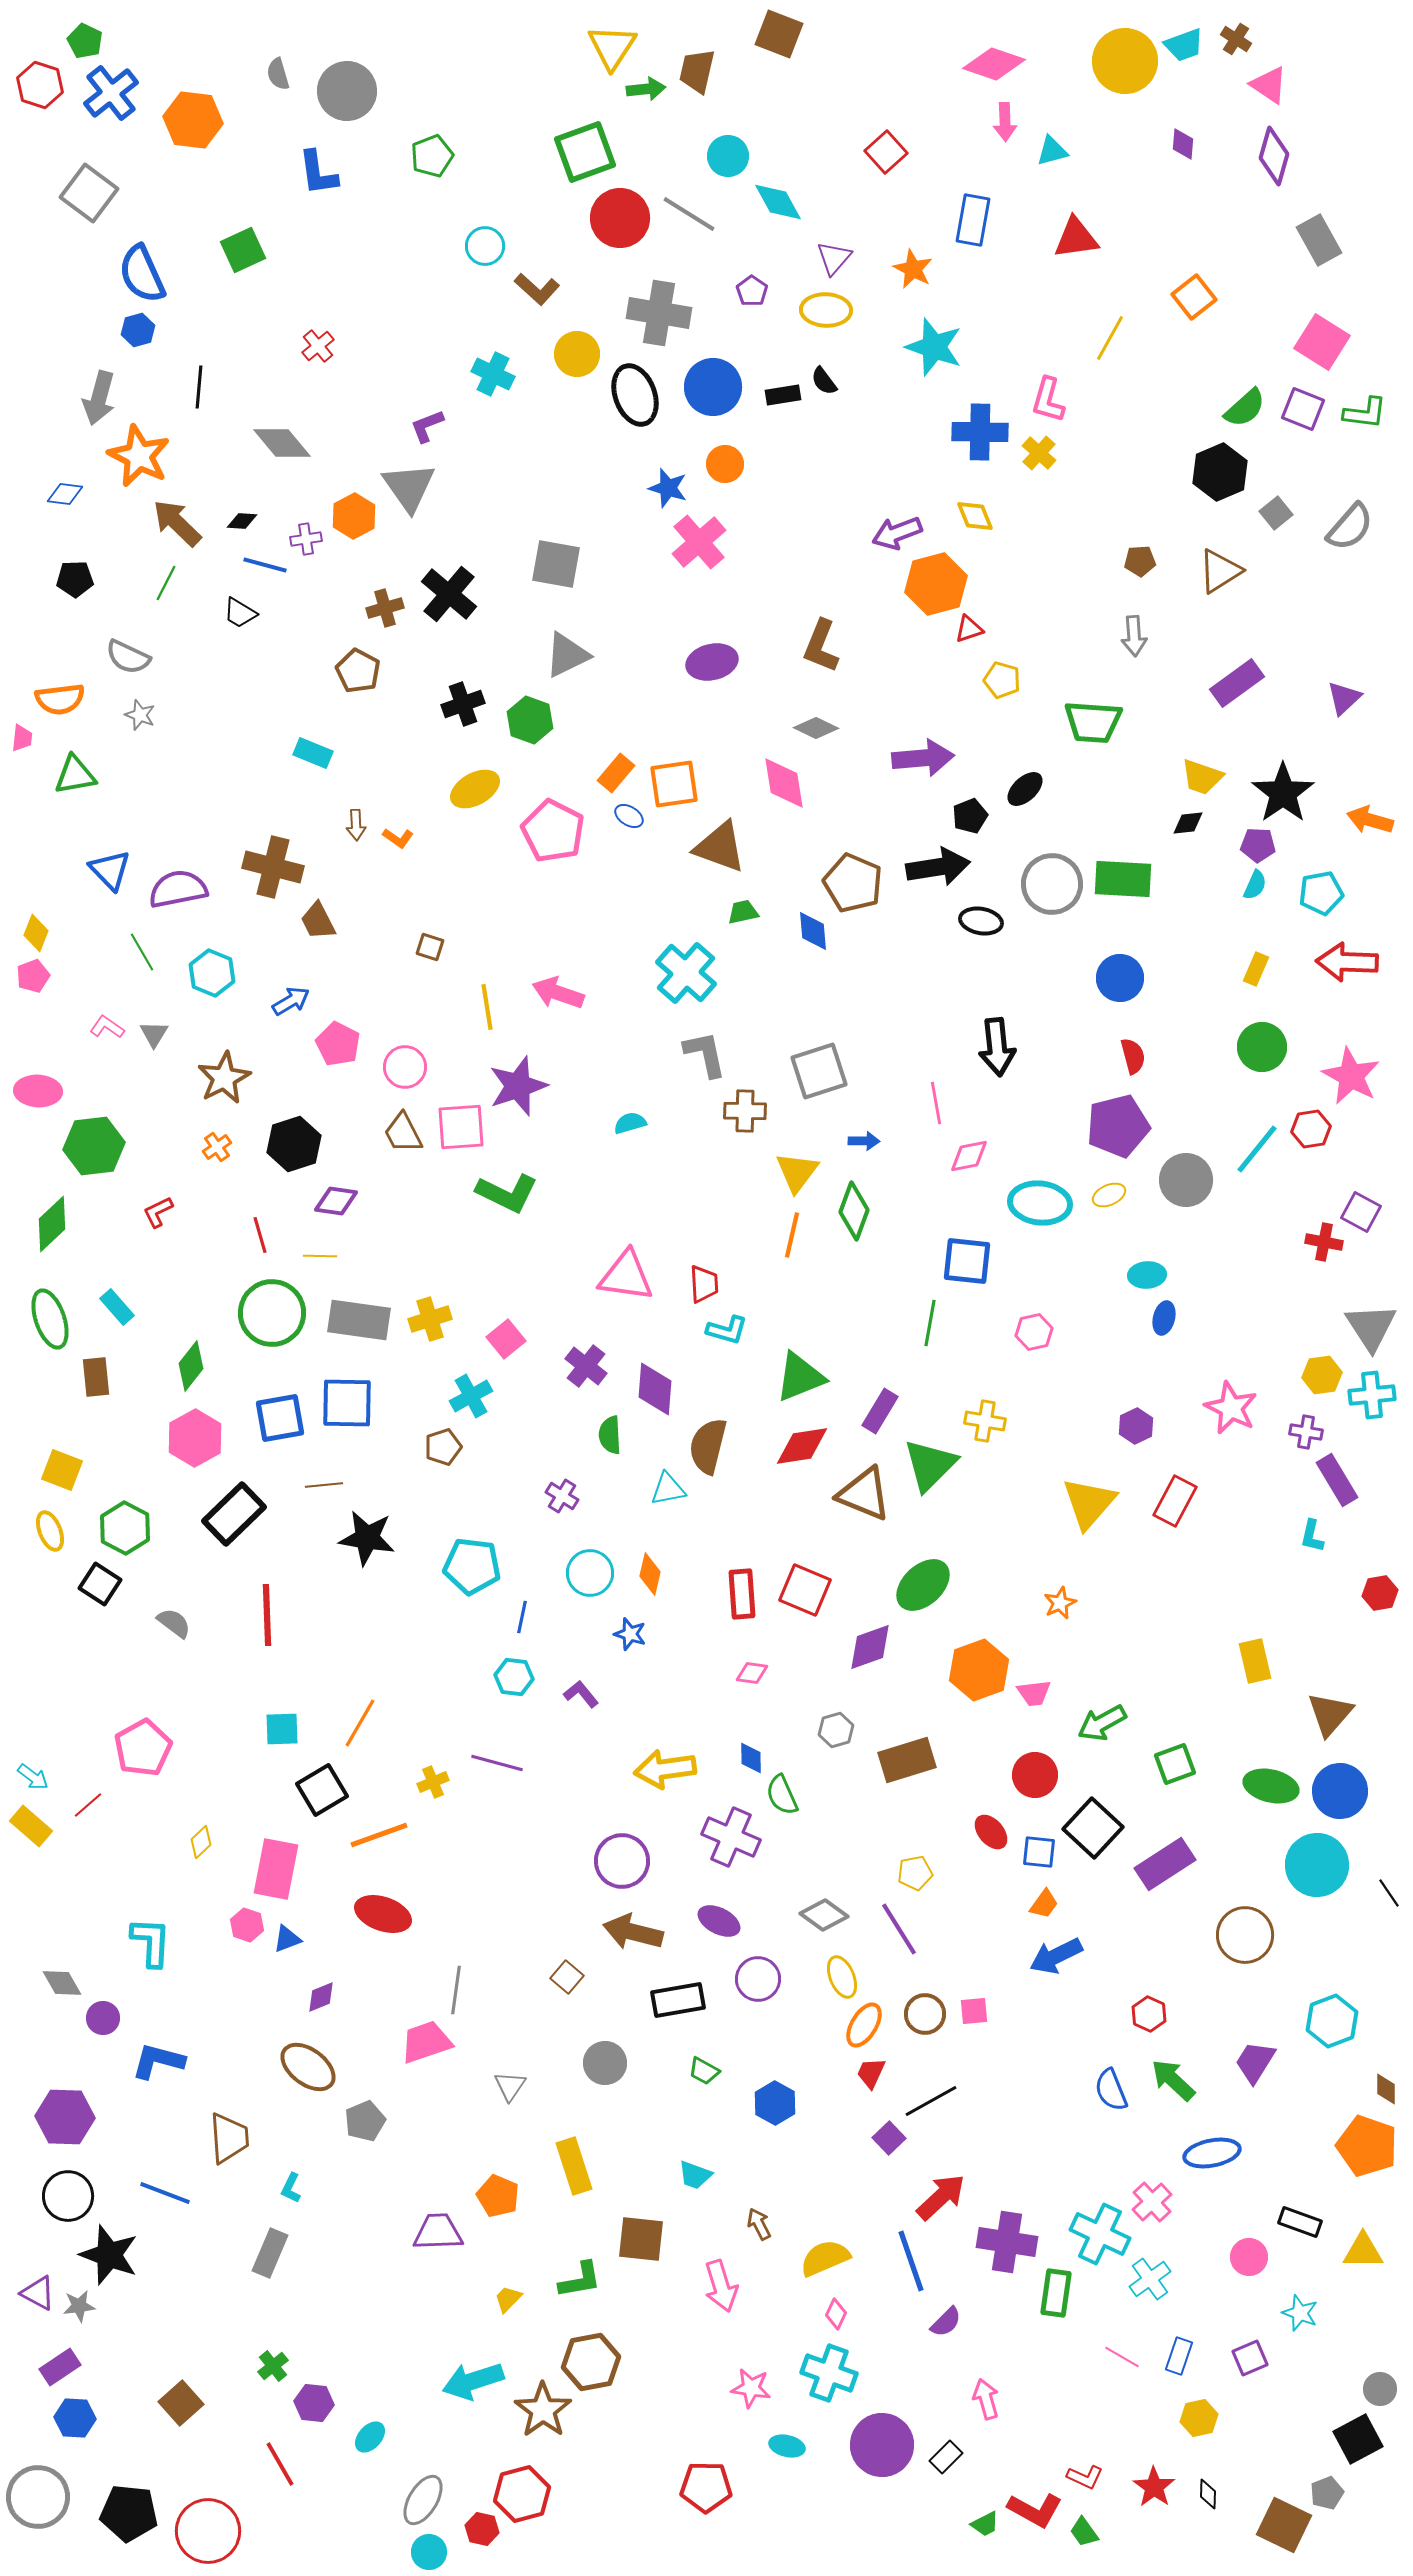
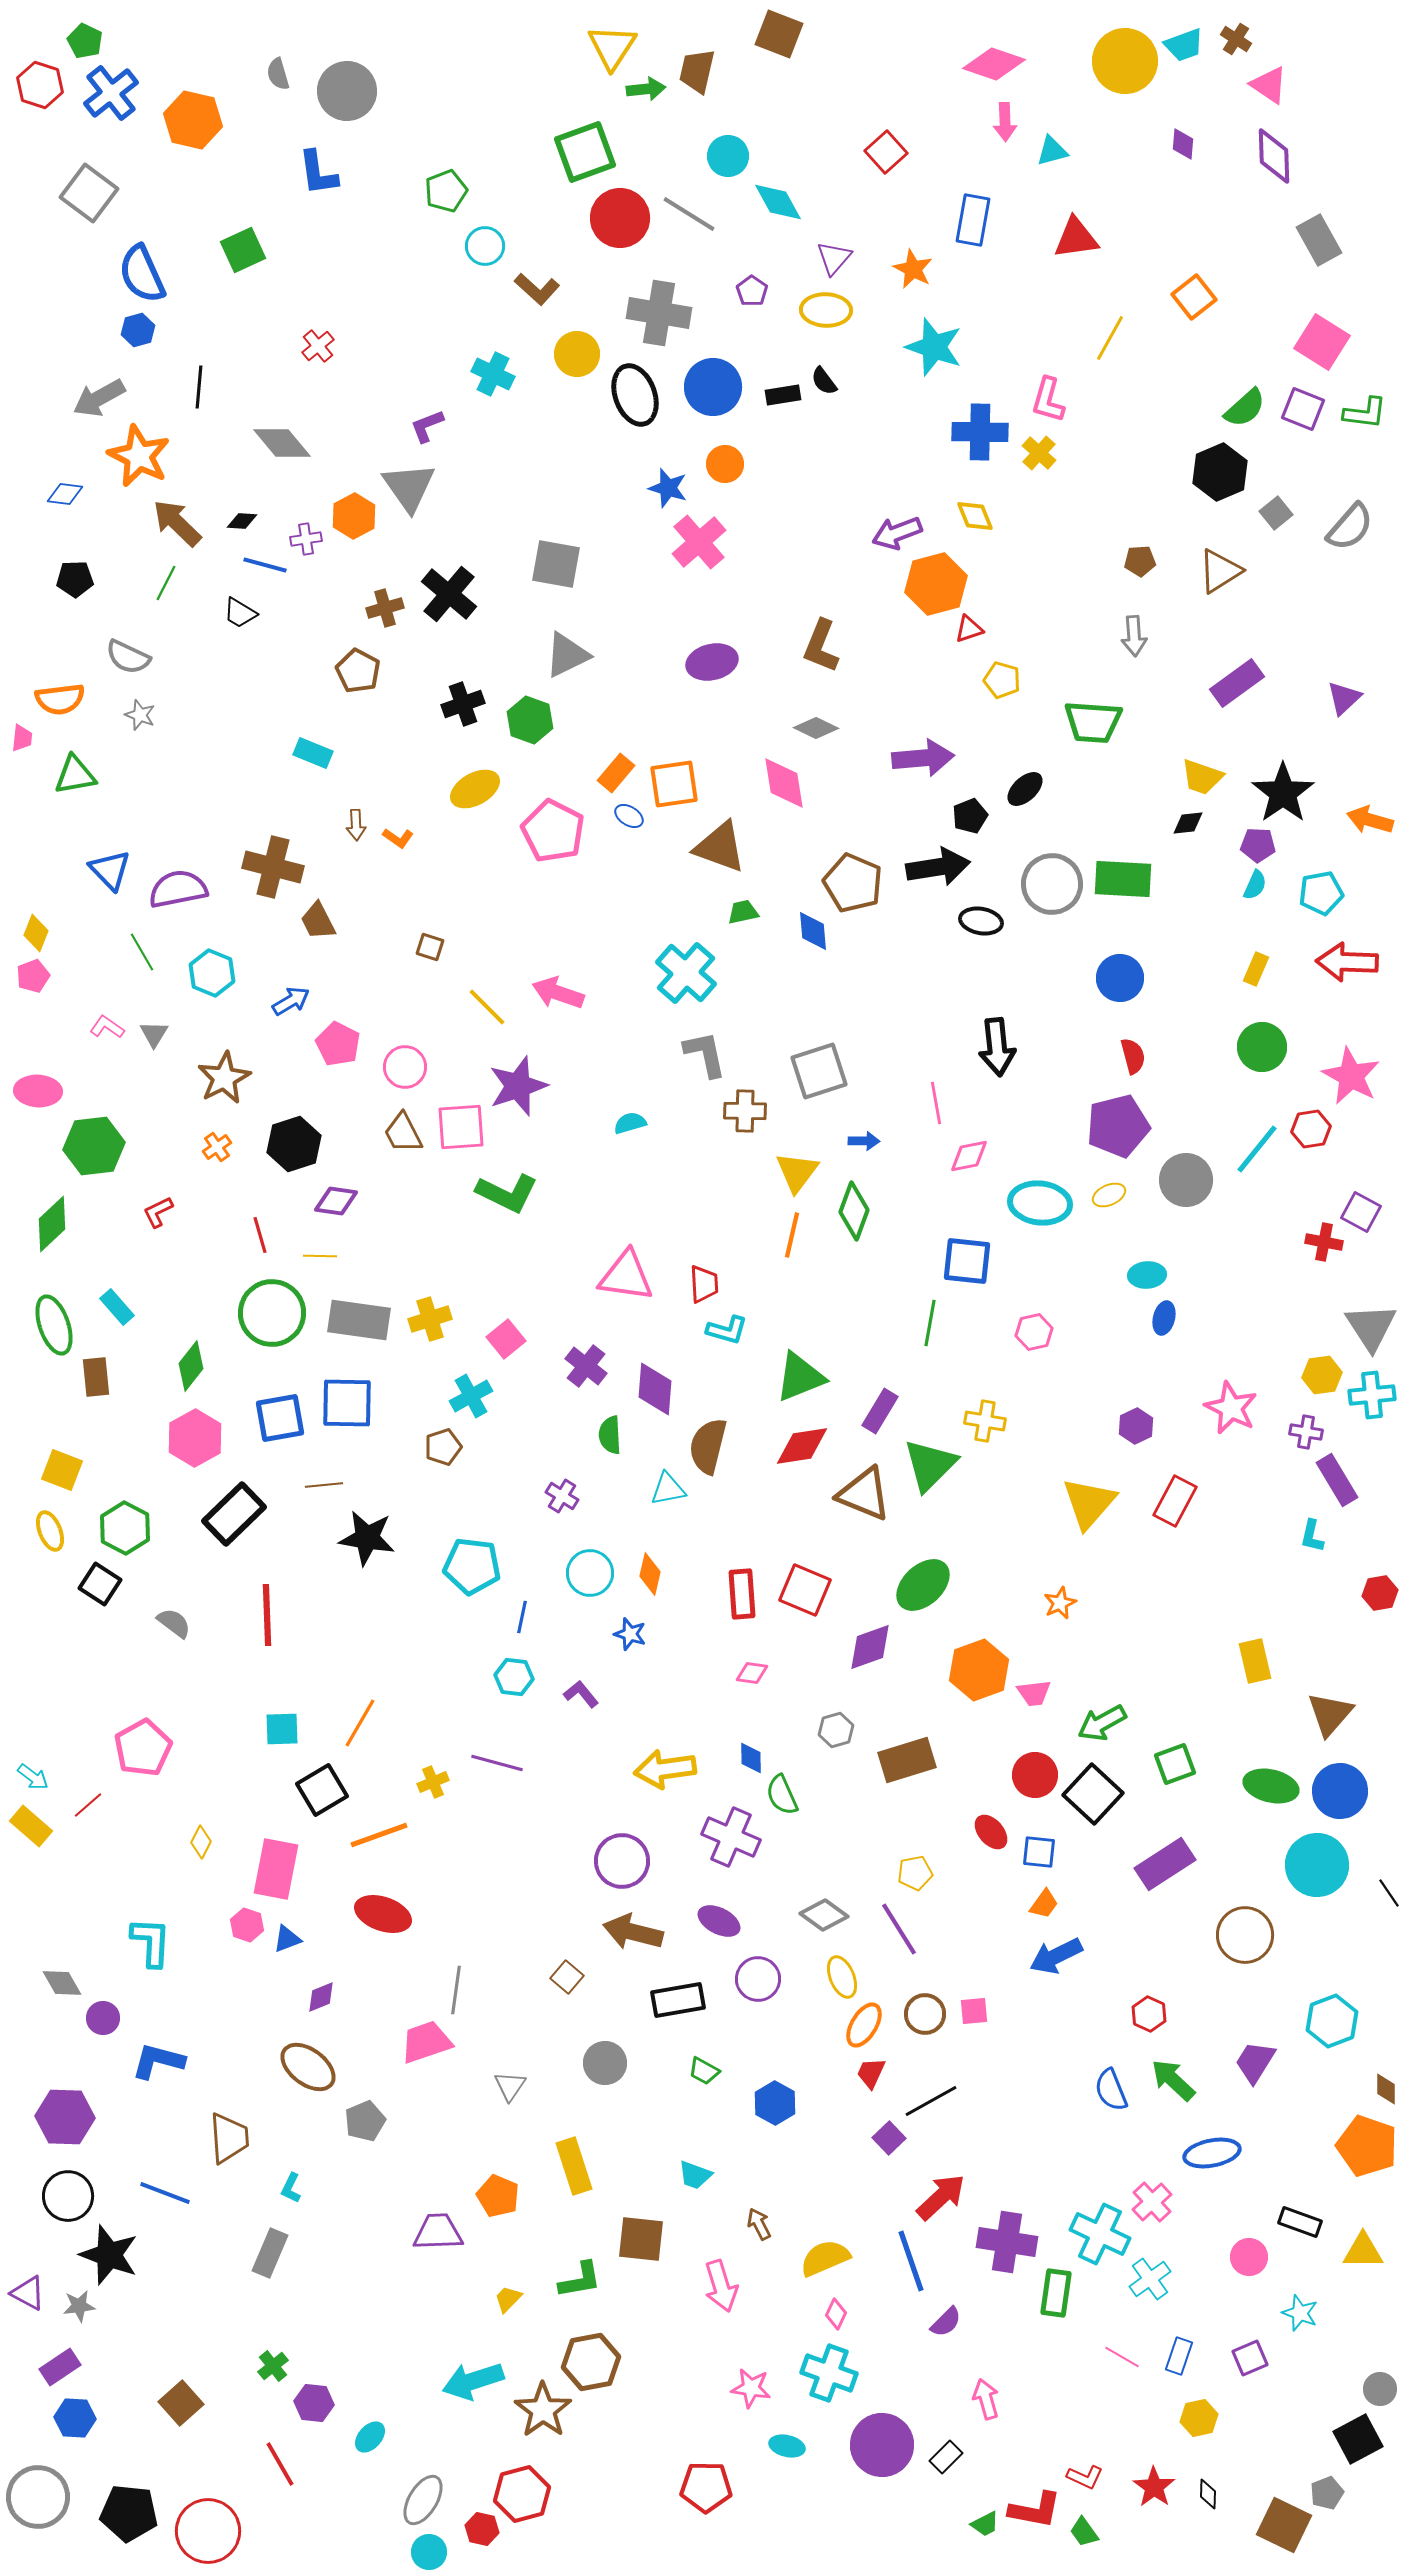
orange hexagon at (193, 120): rotated 6 degrees clockwise
green pentagon at (432, 156): moved 14 px right, 35 px down
purple diamond at (1274, 156): rotated 18 degrees counterclockwise
gray arrow at (99, 398): rotated 46 degrees clockwise
yellow line at (487, 1007): rotated 36 degrees counterclockwise
green ellipse at (50, 1319): moved 4 px right, 6 px down
black square at (1093, 1828): moved 34 px up
yellow diamond at (201, 1842): rotated 20 degrees counterclockwise
purple triangle at (38, 2293): moved 10 px left
red L-shape at (1035, 2510): rotated 18 degrees counterclockwise
